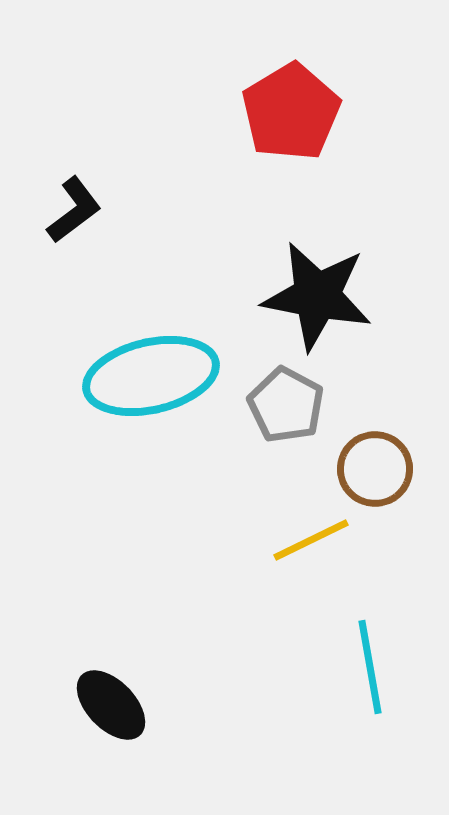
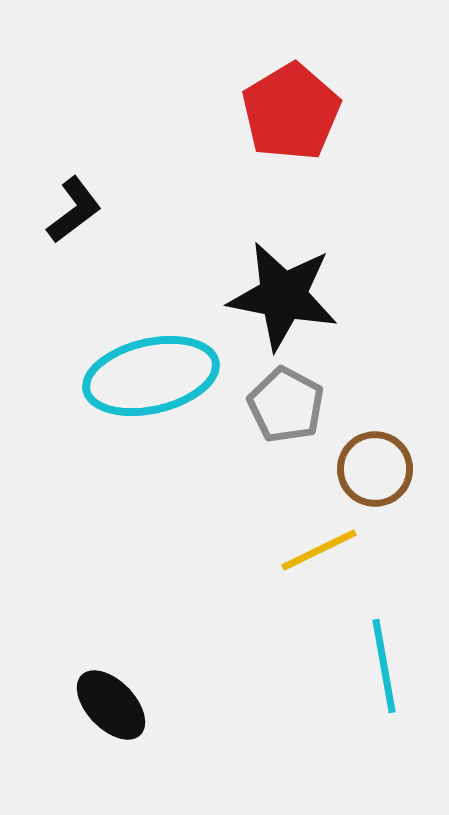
black star: moved 34 px left
yellow line: moved 8 px right, 10 px down
cyan line: moved 14 px right, 1 px up
